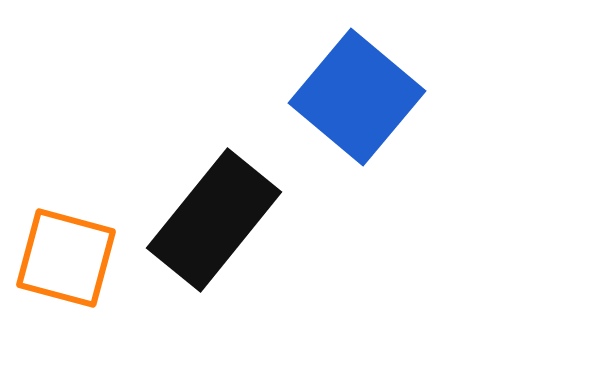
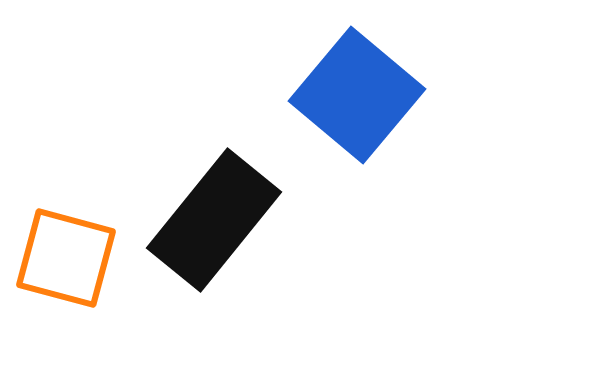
blue square: moved 2 px up
